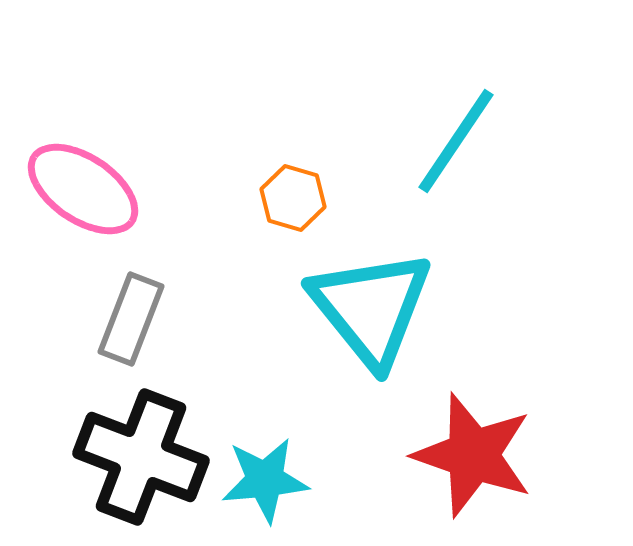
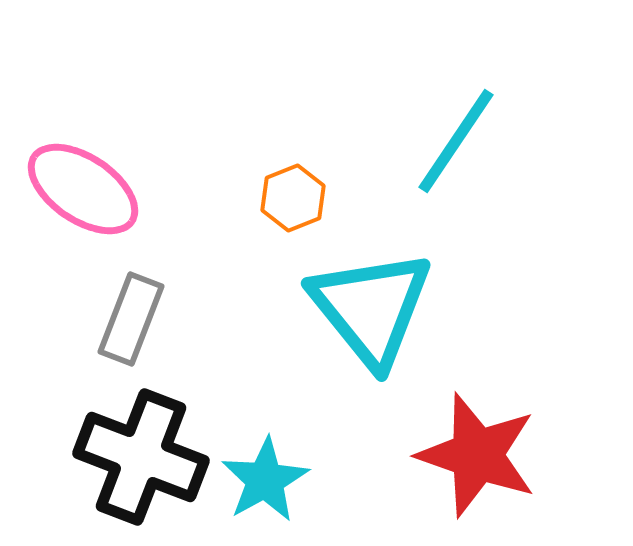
orange hexagon: rotated 22 degrees clockwise
red star: moved 4 px right
cyan star: rotated 24 degrees counterclockwise
